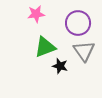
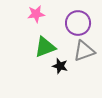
gray triangle: rotated 45 degrees clockwise
